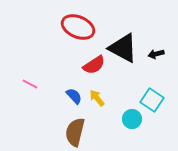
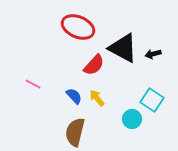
black arrow: moved 3 px left
red semicircle: rotated 15 degrees counterclockwise
pink line: moved 3 px right
